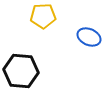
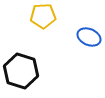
black hexagon: rotated 12 degrees clockwise
